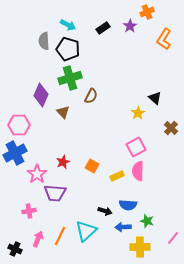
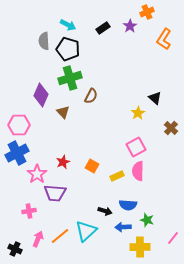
blue cross: moved 2 px right
green star: moved 1 px up
orange line: rotated 24 degrees clockwise
